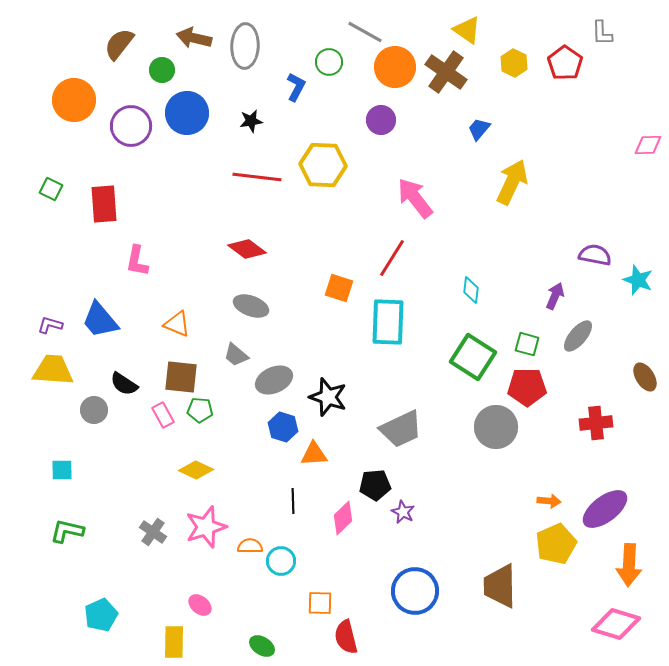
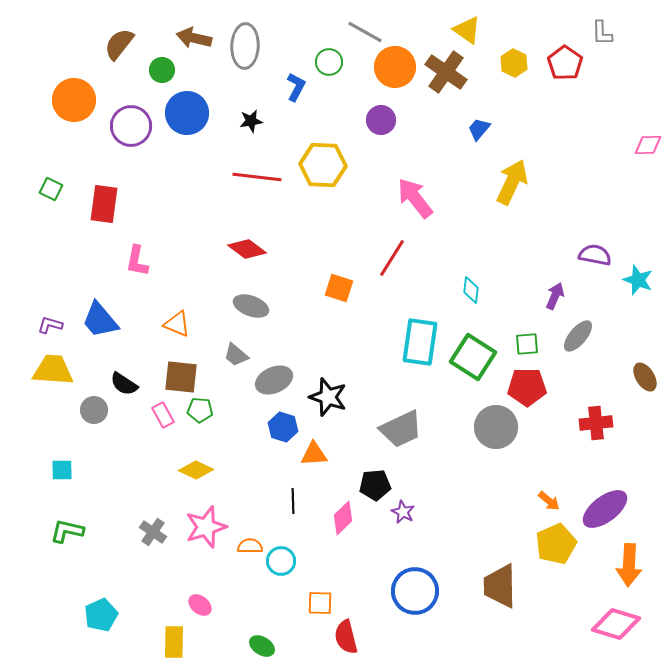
red rectangle at (104, 204): rotated 12 degrees clockwise
cyan rectangle at (388, 322): moved 32 px right, 20 px down; rotated 6 degrees clockwise
green square at (527, 344): rotated 20 degrees counterclockwise
orange arrow at (549, 501): rotated 35 degrees clockwise
